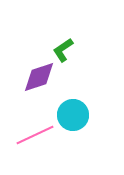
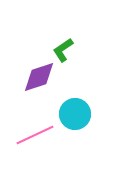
cyan circle: moved 2 px right, 1 px up
